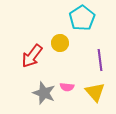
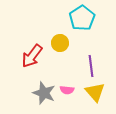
purple line: moved 9 px left, 6 px down
pink semicircle: moved 3 px down
